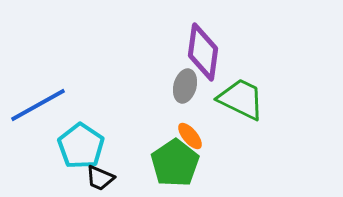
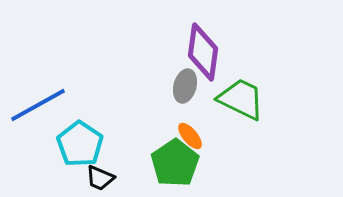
cyan pentagon: moved 1 px left, 2 px up
